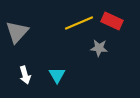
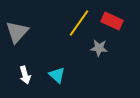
yellow line: rotated 32 degrees counterclockwise
cyan triangle: rotated 18 degrees counterclockwise
